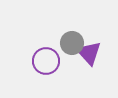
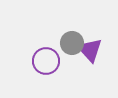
purple triangle: moved 1 px right, 3 px up
